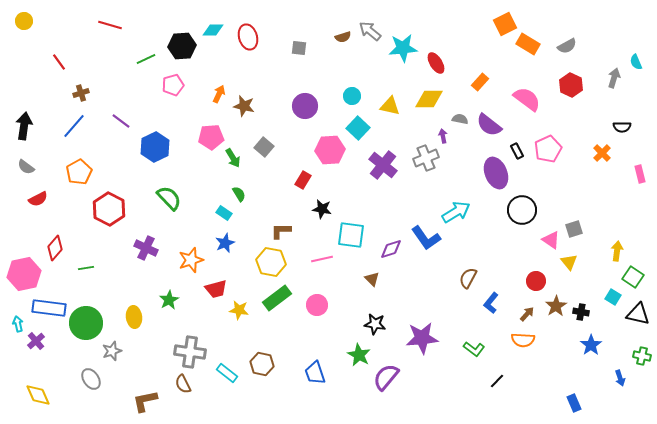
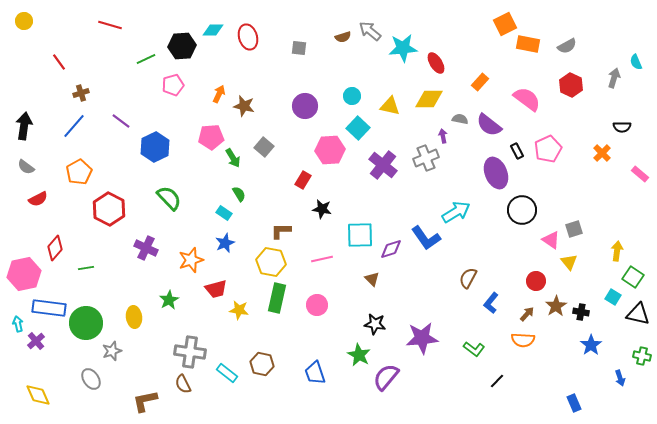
orange rectangle at (528, 44): rotated 20 degrees counterclockwise
pink rectangle at (640, 174): rotated 36 degrees counterclockwise
cyan square at (351, 235): moved 9 px right; rotated 8 degrees counterclockwise
green rectangle at (277, 298): rotated 40 degrees counterclockwise
